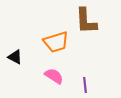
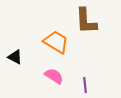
orange trapezoid: rotated 132 degrees counterclockwise
